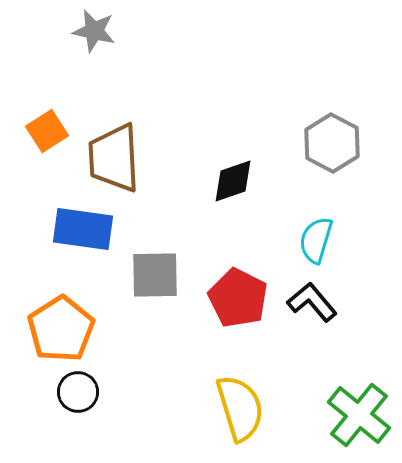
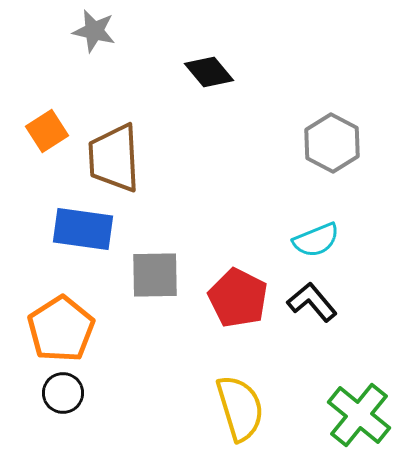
black diamond: moved 24 px left, 109 px up; rotated 69 degrees clockwise
cyan semicircle: rotated 129 degrees counterclockwise
black circle: moved 15 px left, 1 px down
